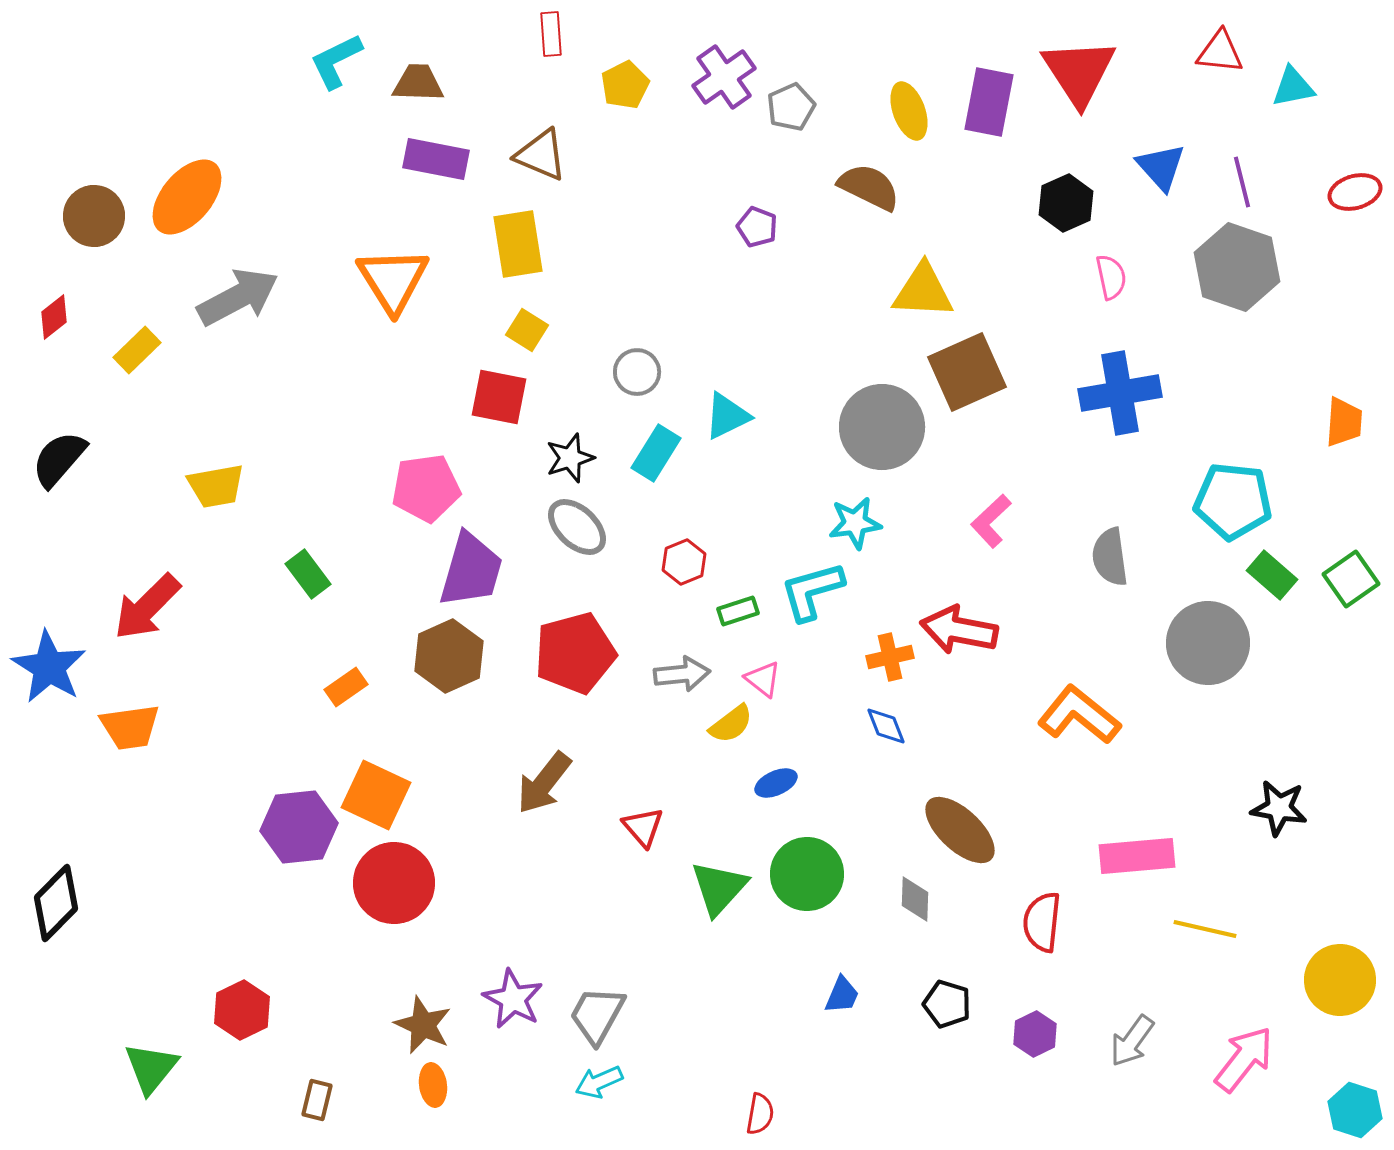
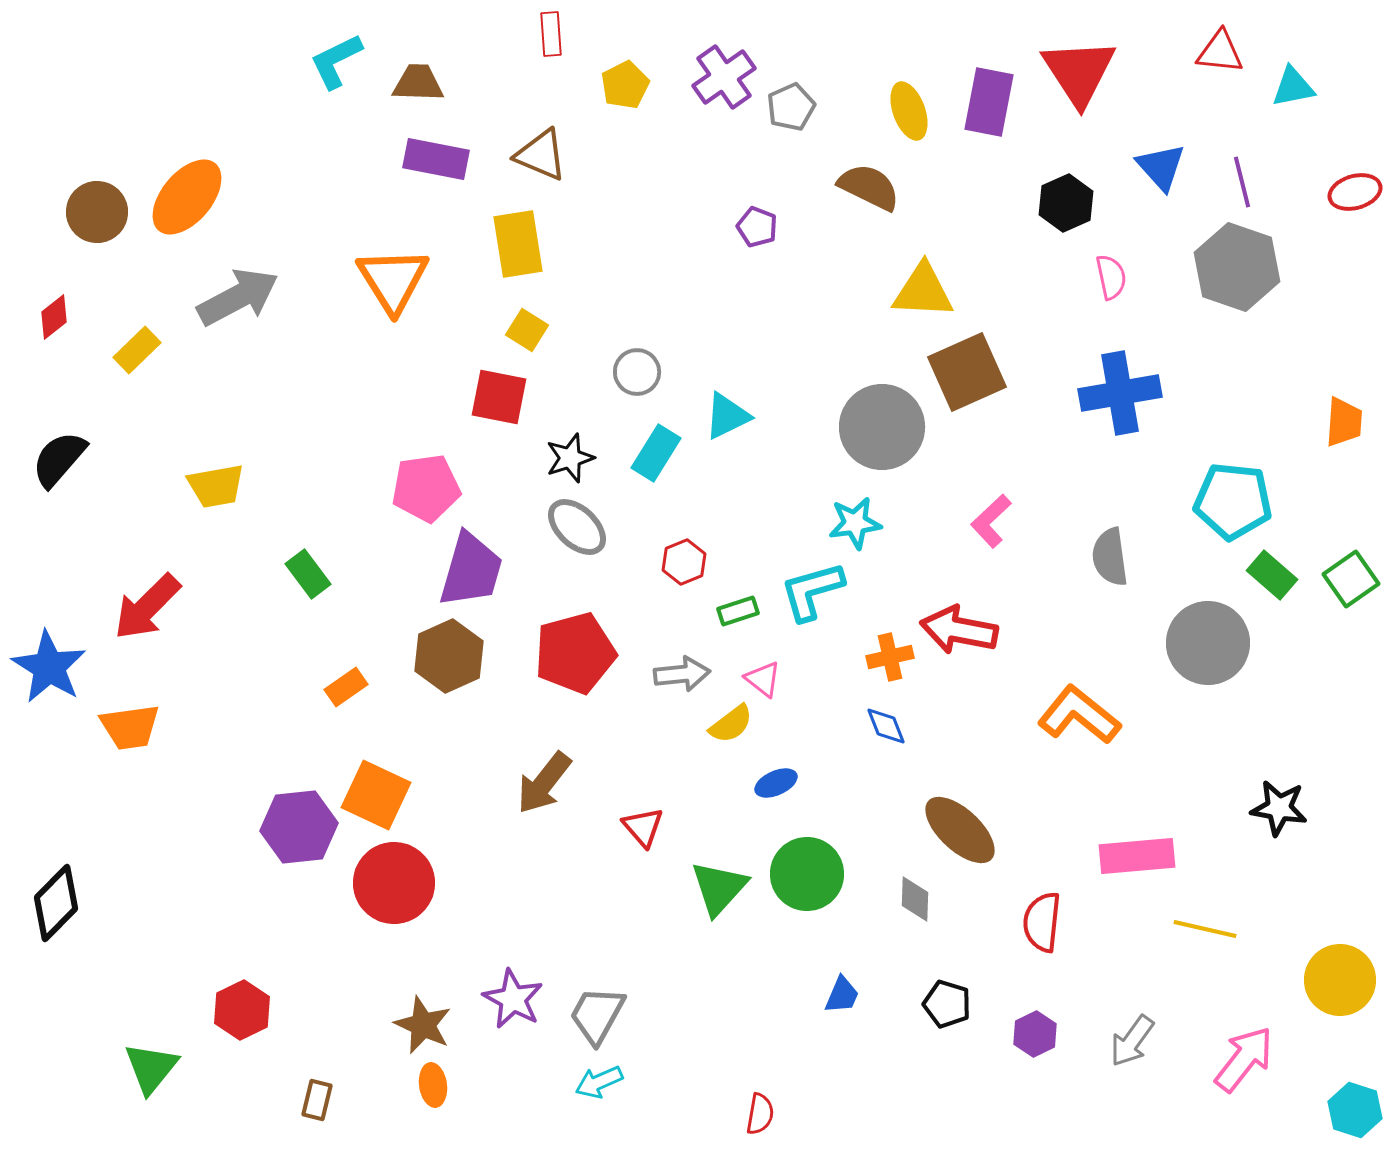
brown circle at (94, 216): moved 3 px right, 4 px up
